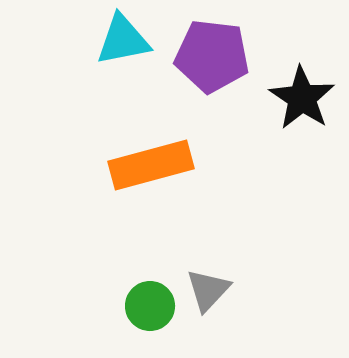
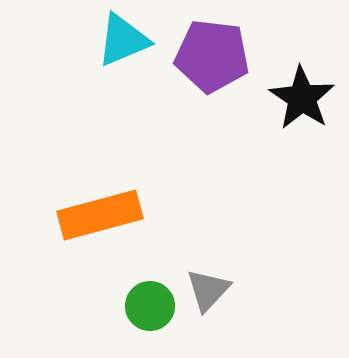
cyan triangle: rotated 12 degrees counterclockwise
orange rectangle: moved 51 px left, 50 px down
